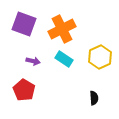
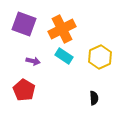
cyan rectangle: moved 3 px up
